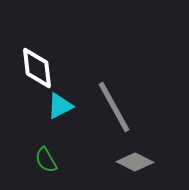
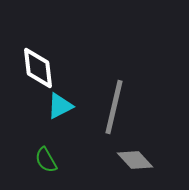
white diamond: moved 1 px right
gray line: rotated 42 degrees clockwise
gray diamond: moved 2 px up; rotated 21 degrees clockwise
